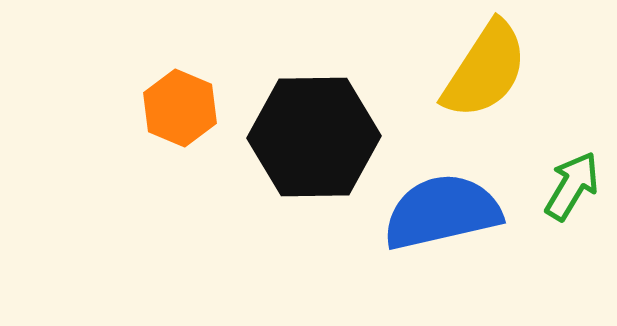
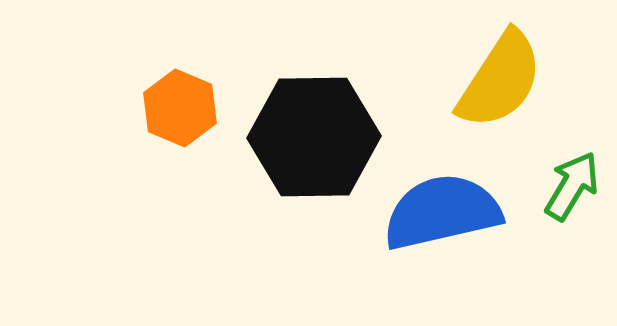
yellow semicircle: moved 15 px right, 10 px down
